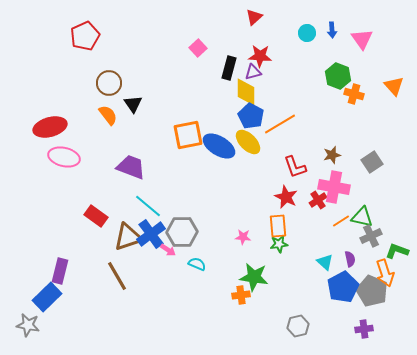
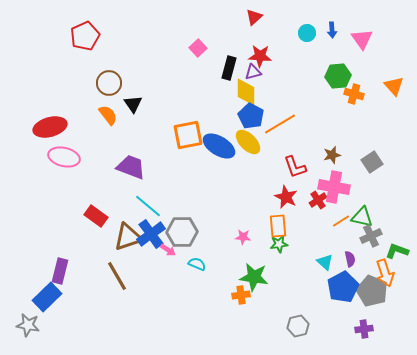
green hexagon at (338, 76): rotated 25 degrees counterclockwise
